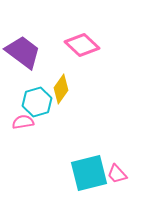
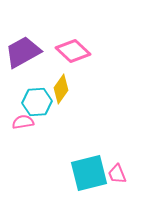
pink diamond: moved 9 px left, 6 px down
purple trapezoid: rotated 66 degrees counterclockwise
cyan hexagon: rotated 12 degrees clockwise
pink trapezoid: rotated 20 degrees clockwise
